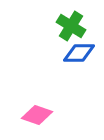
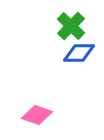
green cross: rotated 12 degrees clockwise
